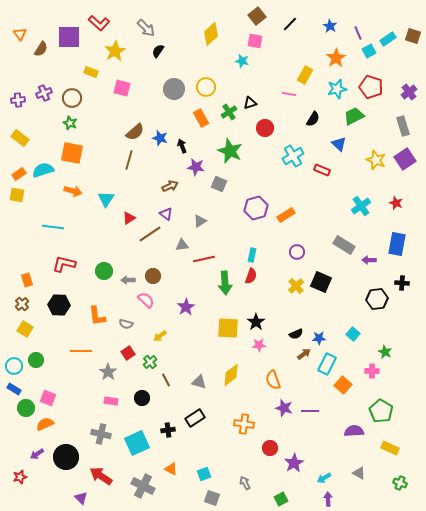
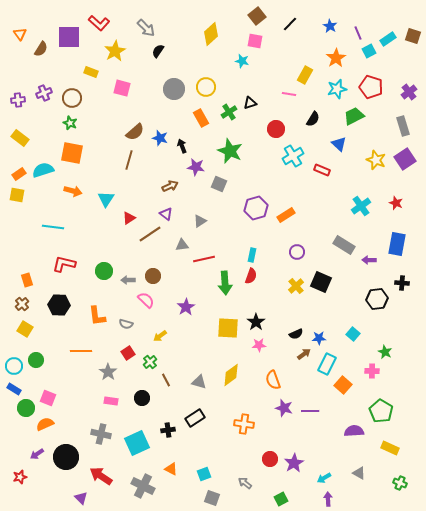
red circle at (265, 128): moved 11 px right, 1 px down
red circle at (270, 448): moved 11 px down
gray arrow at (245, 483): rotated 24 degrees counterclockwise
